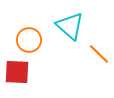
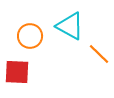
cyan triangle: rotated 12 degrees counterclockwise
orange circle: moved 1 px right, 4 px up
